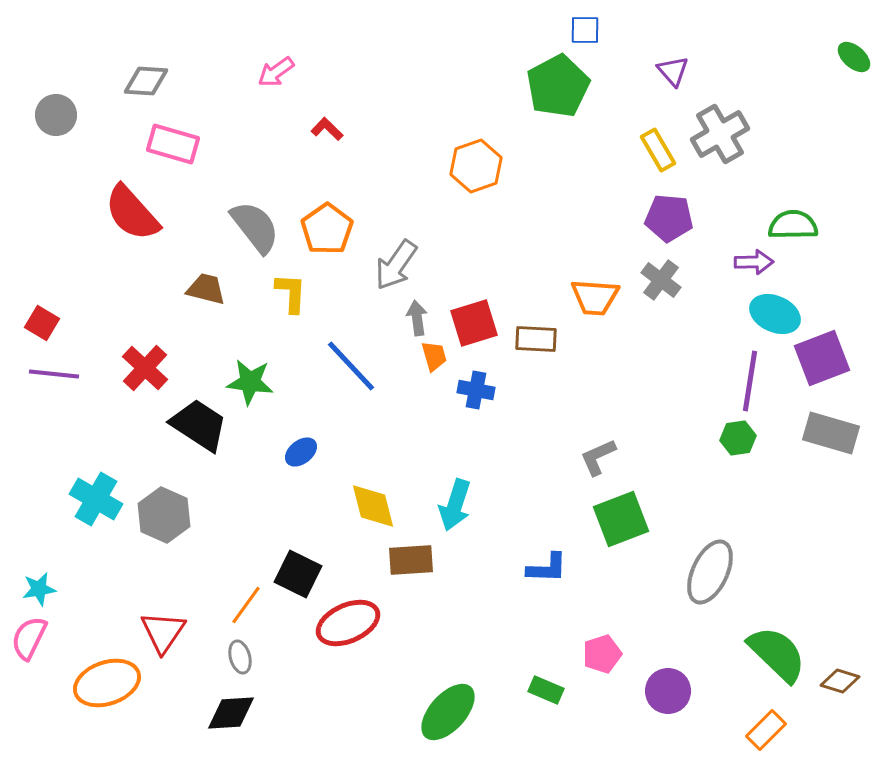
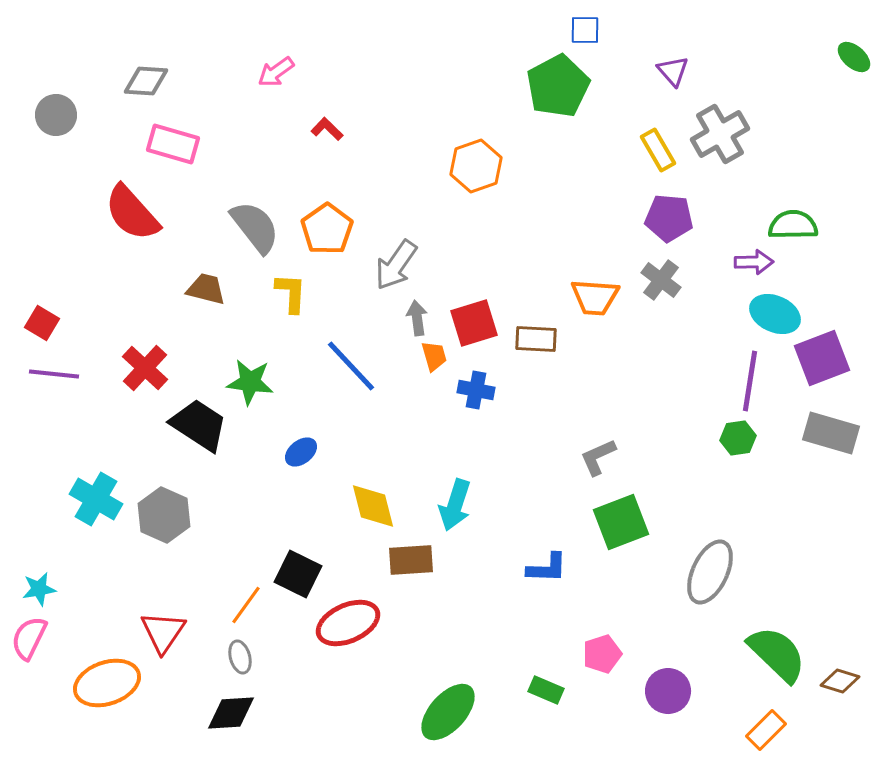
green square at (621, 519): moved 3 px down
